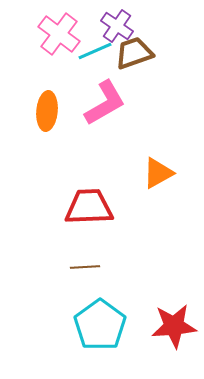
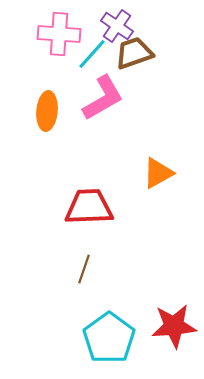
pink cross: rotated 33 degrees counterclockwise
cyan line: moved 3 px left, 3 px down; rotated 24 degrees counterclockwise
pink L-shape: moved 2 px left, 5 px up
brown line: moved 1 px left, 2 px down; rotated 68 degrees counterclockwise
cyan pentagon: moved 9 px right, 13 px down
